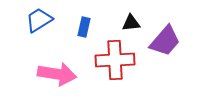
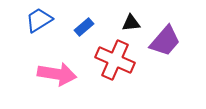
blue rectangle: rotated 36 degrees clockwise
red cross: rotated 27 degrees clockwise
